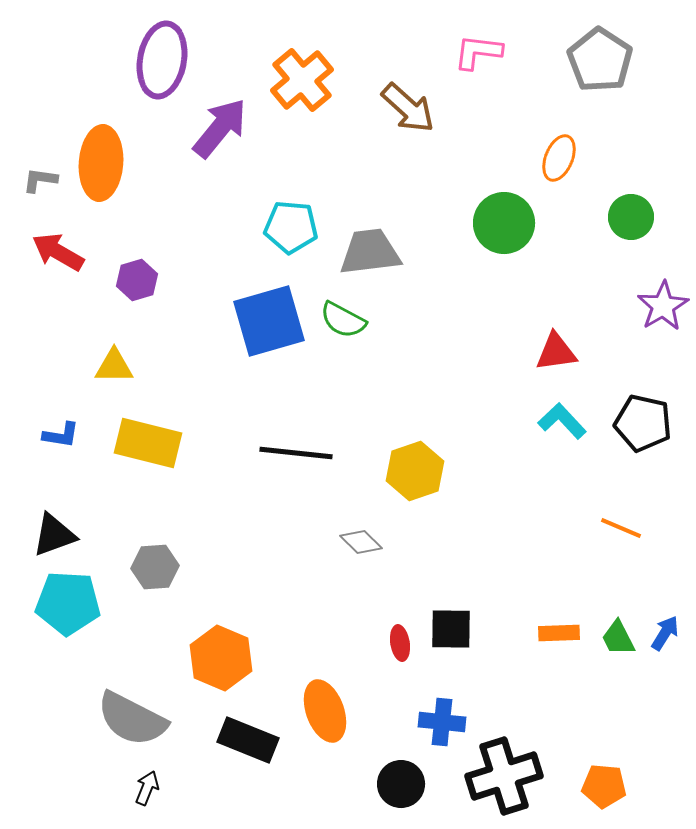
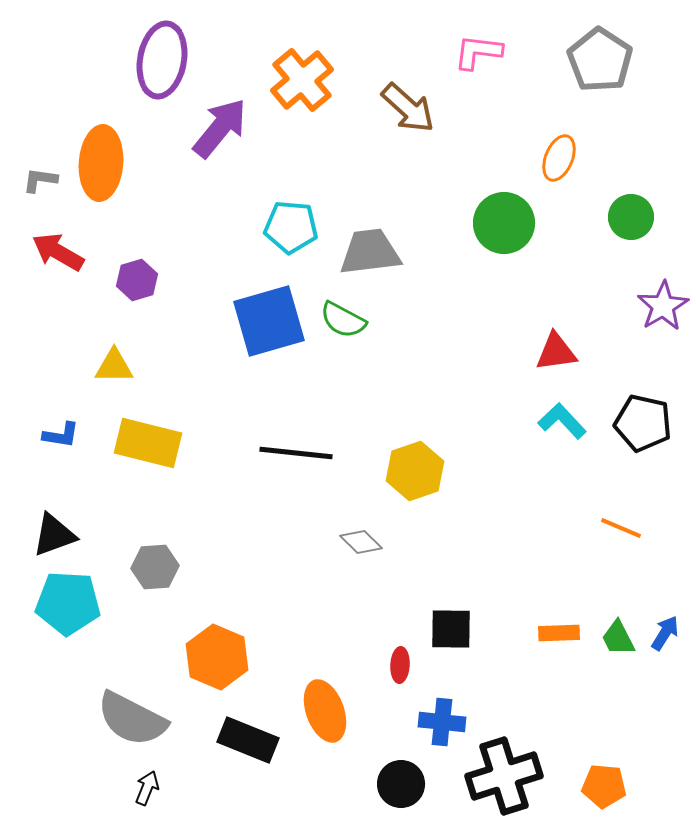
red ellipse at (400, 643): moved 22 px down; rotated 12 degrees clockwise
orange hexagon at (221, 658): moved 4 px left, 1 px up
